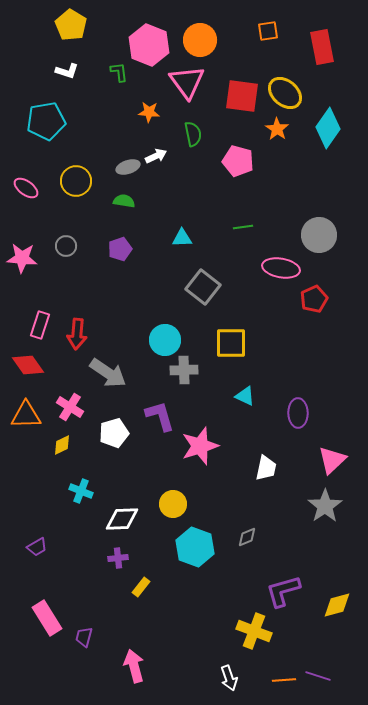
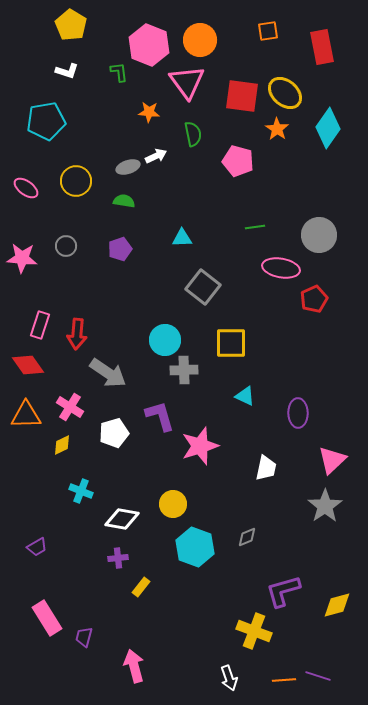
green line at (243, 227): moved 12 px right
white diamond at (122, 519): rotated 12 degrees clockwise
